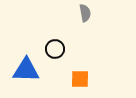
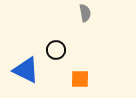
black circle: moved 1 px right, 1 px down
blue triangle: rotated 24 degrees clockwise
